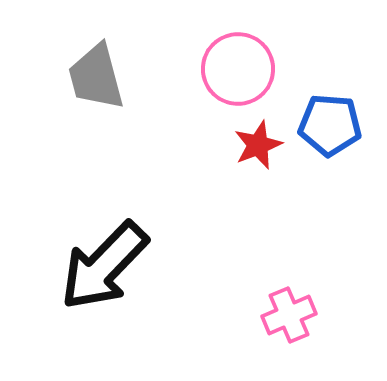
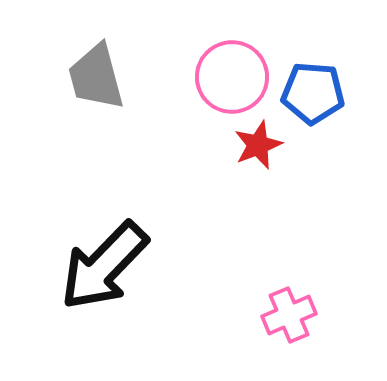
pink circle: moved 6 px left, 8 px down
blue pentagon: moved 17 px left, 32 px up
